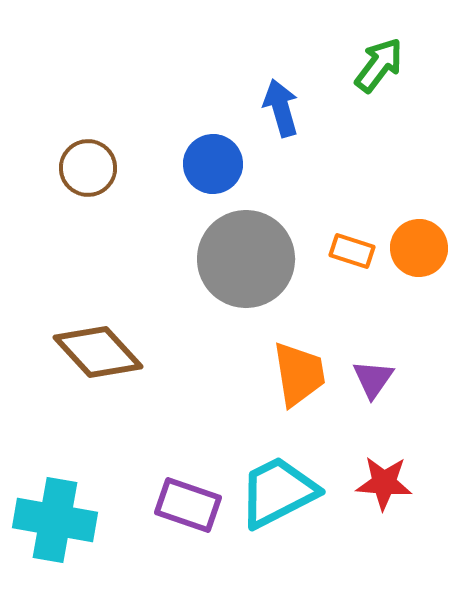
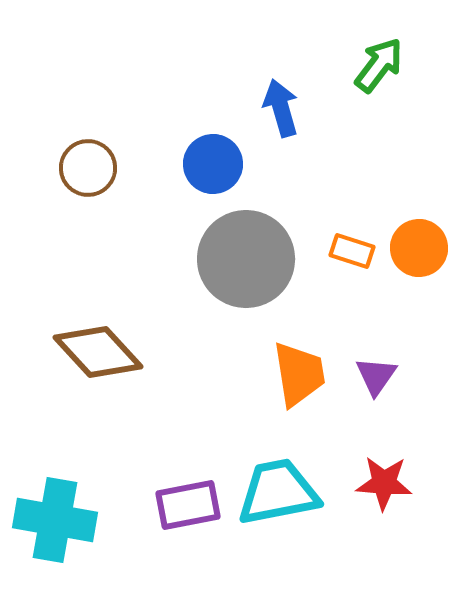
purple triangle: moved 3 px right, 3 px up
cyan trapezoid: rotated 16 degrees clockwise
purple rectangle: rotated 30 degrees counterclockwise
